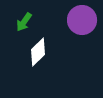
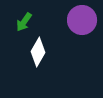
white diamond: rotated 16 degrees counterclockwise
